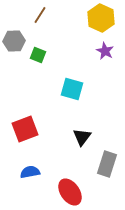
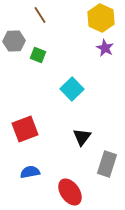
brown line: rotated 66 degrees counterclockwise
purple star: moved 3 px up
cyan square: rotated 30 degrees clockwise
